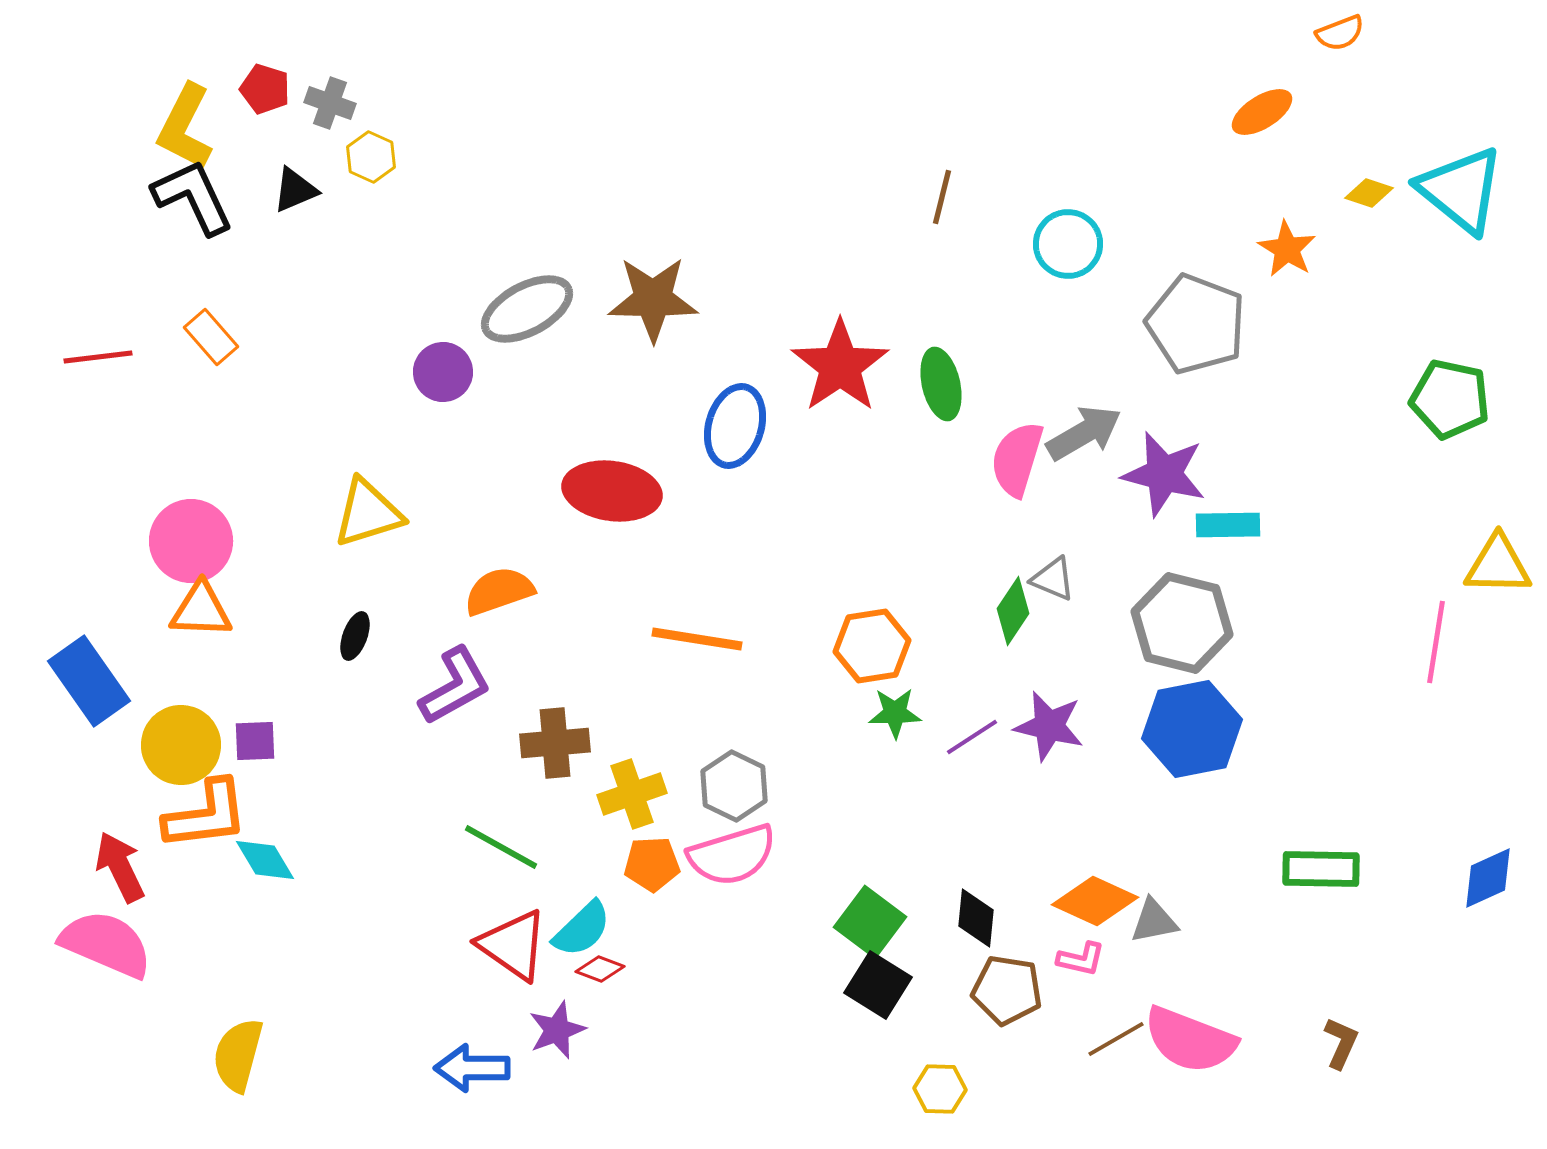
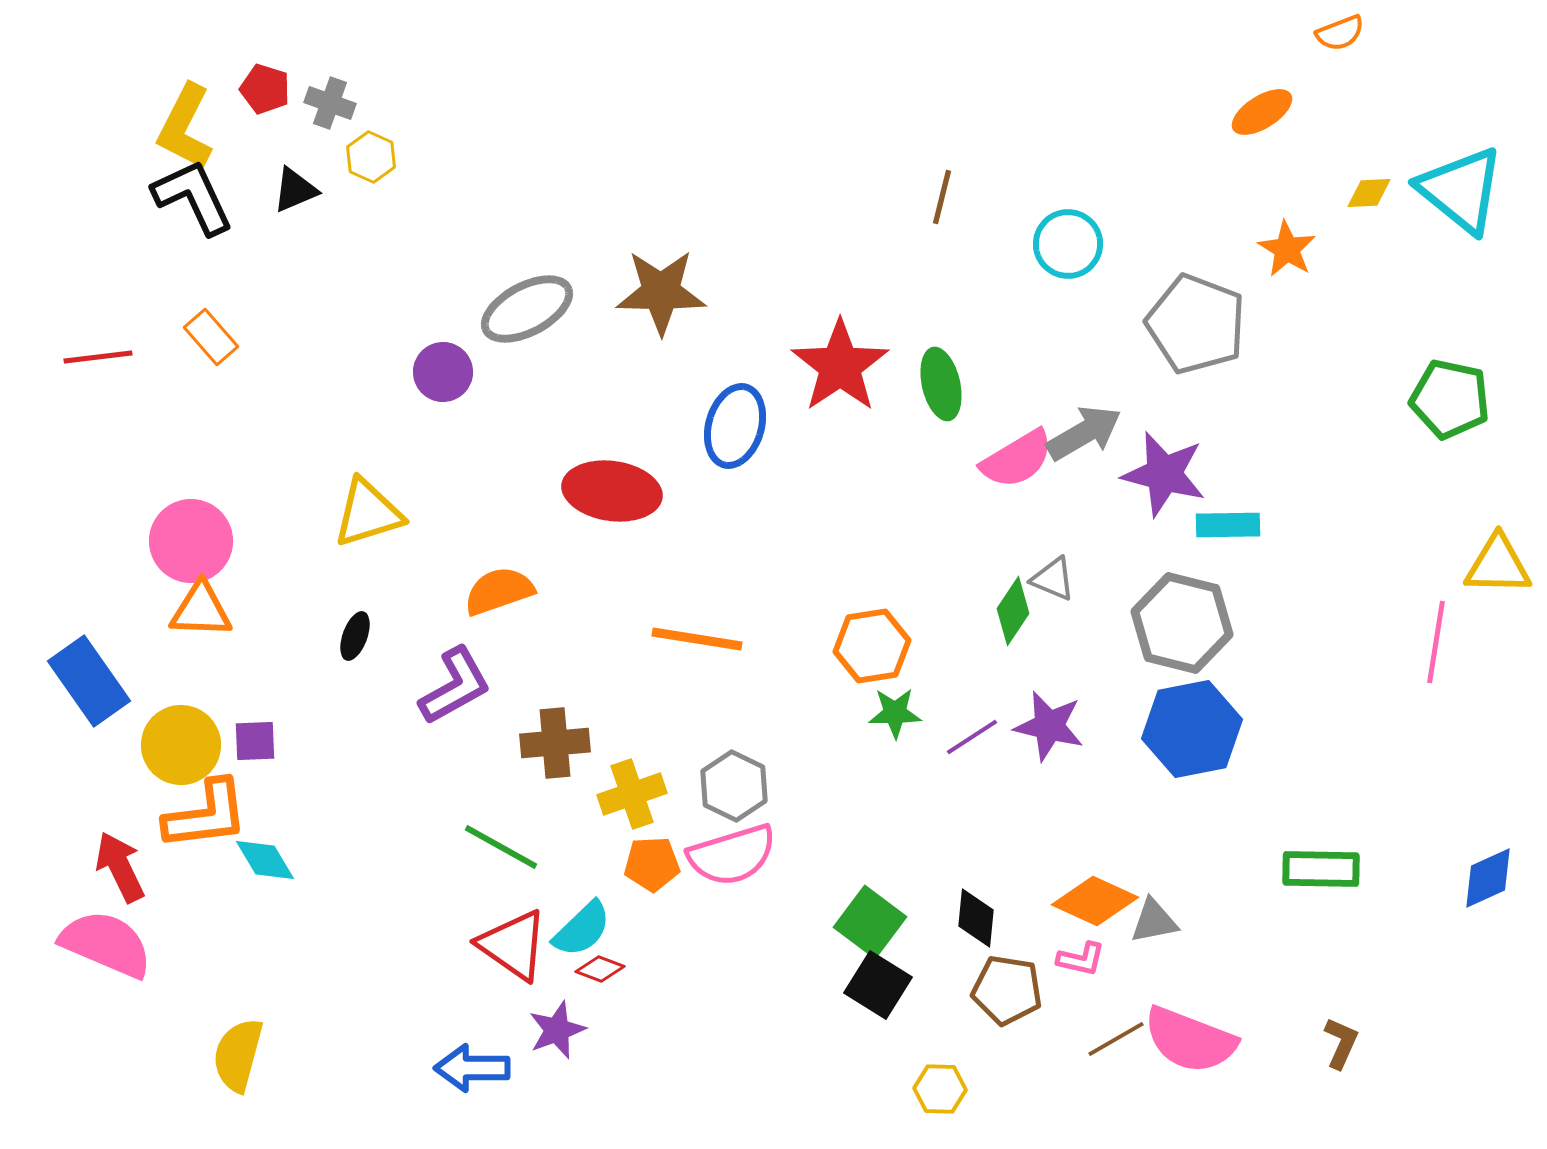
yellow diamond at (1369, 193): rotated 21 degrees counterclockwise
brown star at (653, 299): moved 8 px right, 7 px up
pink semicircle at (1017, 459): rotated 138 degrees counterclockwise
